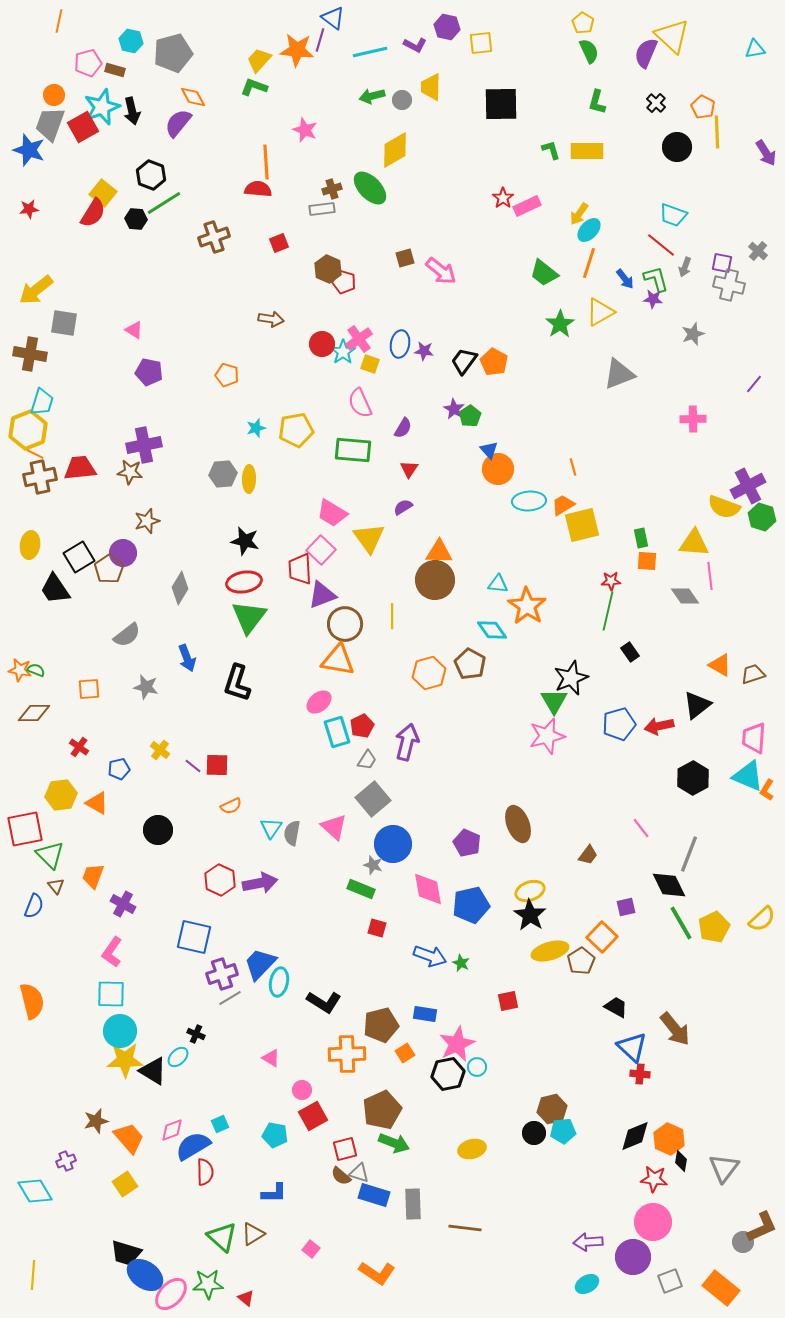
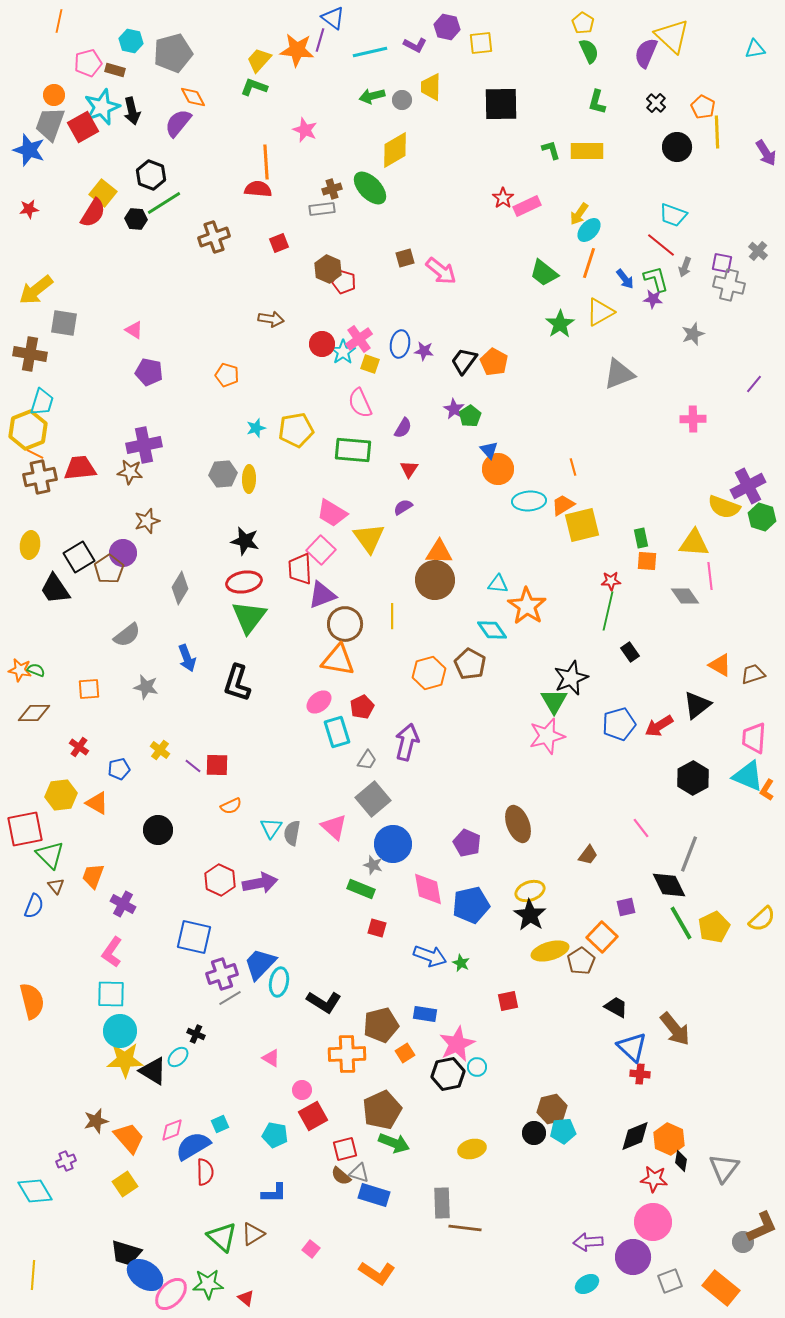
red pentagon at (362, 726): moved 19 px up
red arrow at (659, 726): rotated 20 degrees counterclockwise
gray rectangle at (413, 1204): moved 29 px right, 1 px up
